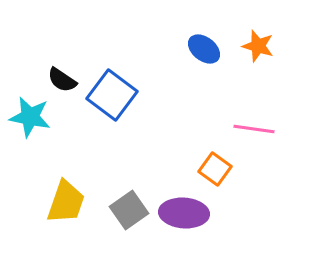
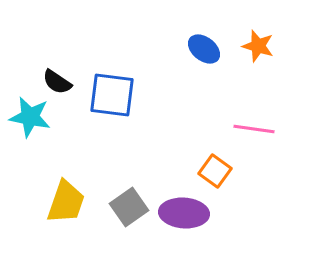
black semicircle: moved 5 px left, 2 px down
blue square: rotated 30 degrees counterclockwise
orange square: moved 2 px down
gray square: moved 3 px up
